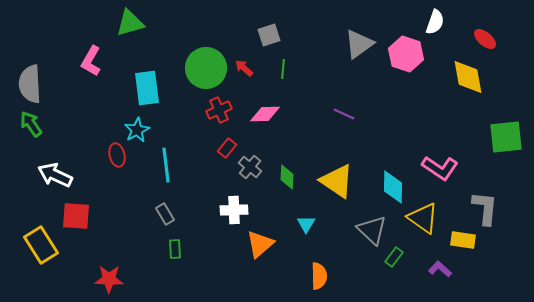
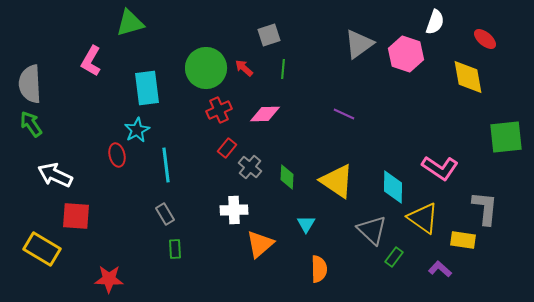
yellow rectangle at (41, 245): moved 1 px right, 4 px down; rotated 27 degrees counterclockwise
orange semicircle at (319, 276): moved 7 px up
